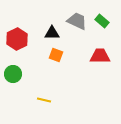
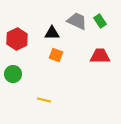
green rectangle: moved 2 px left; rotated 16 degrees clockwise
